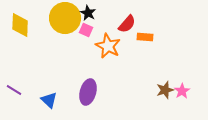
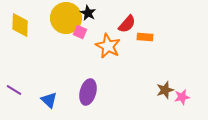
yellow circle: moved 1 px right
pink square: moved 6 px left, 2 px down
pink star: moved 6 px down; rotated 21 degrees clockwise
